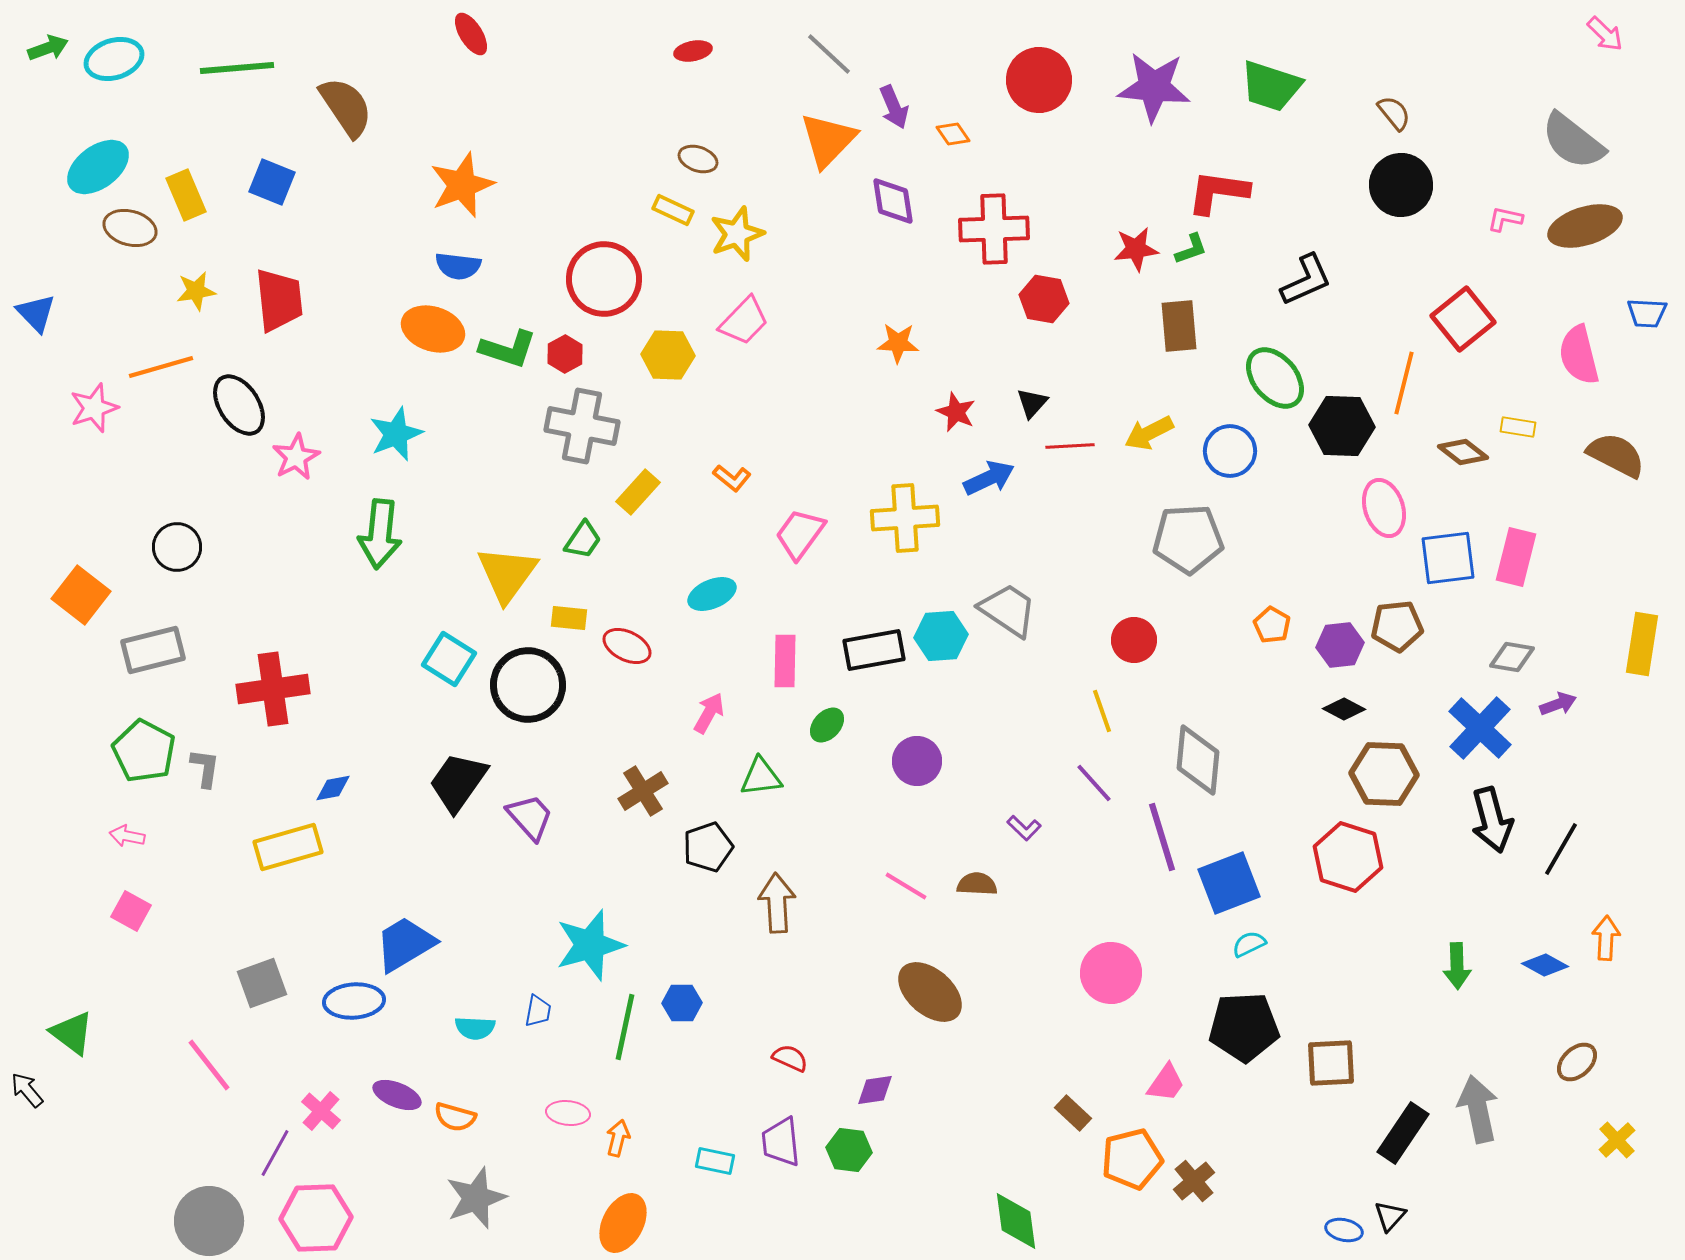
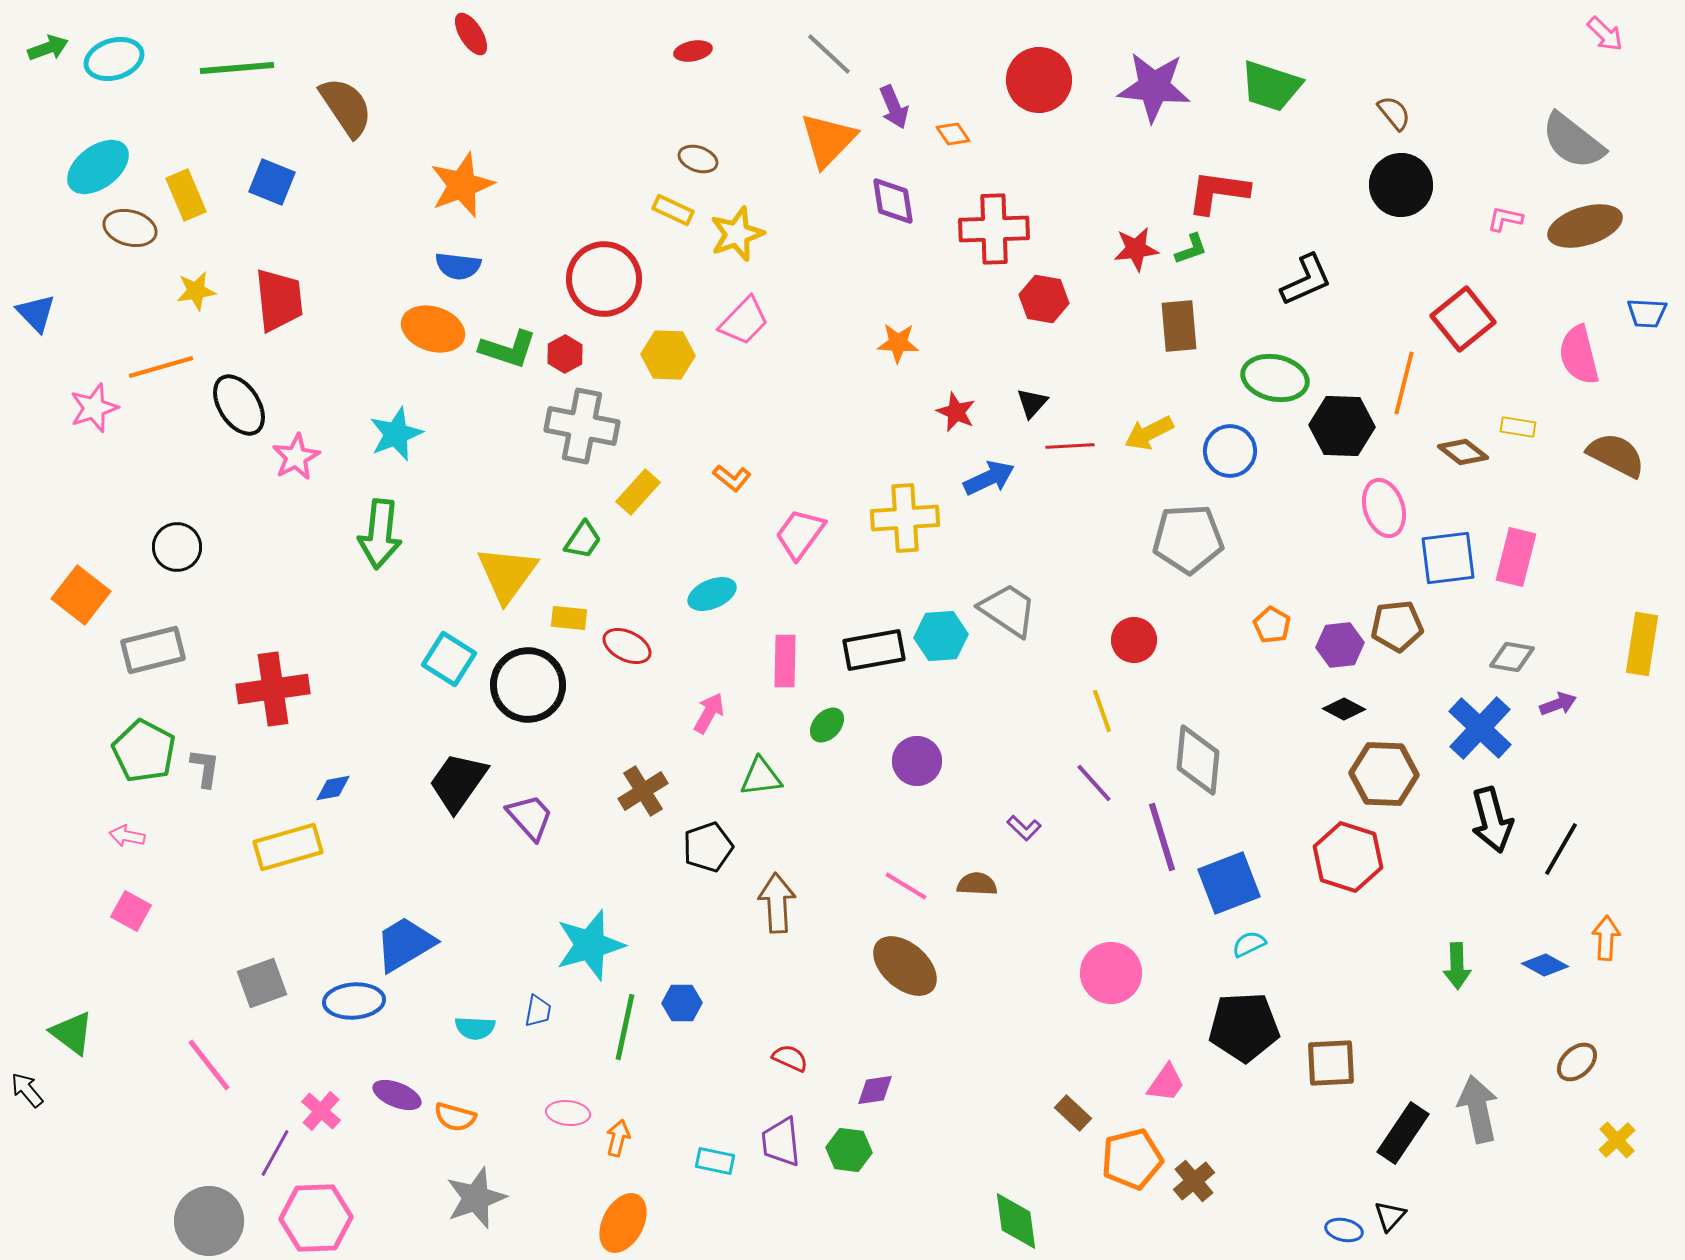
green ellipse at (1275, 378): rotated 38 degrees counterclockwise
brown ellipse at (930, 992): moved 25 px left, 26 px up
